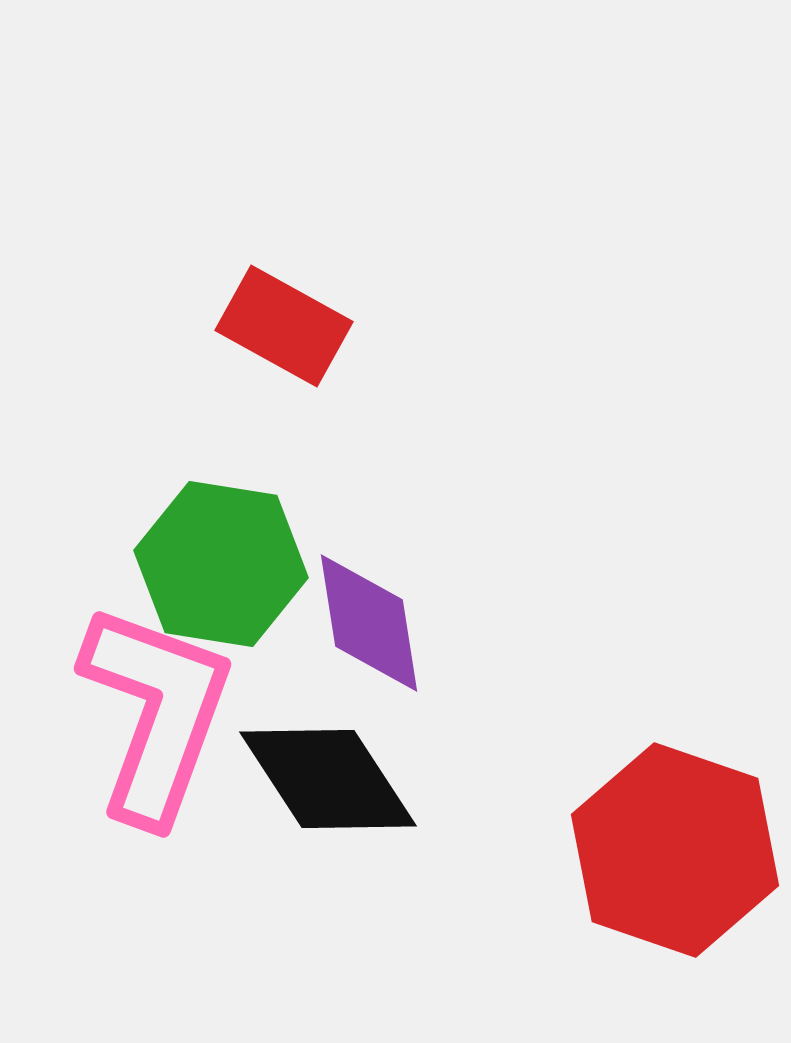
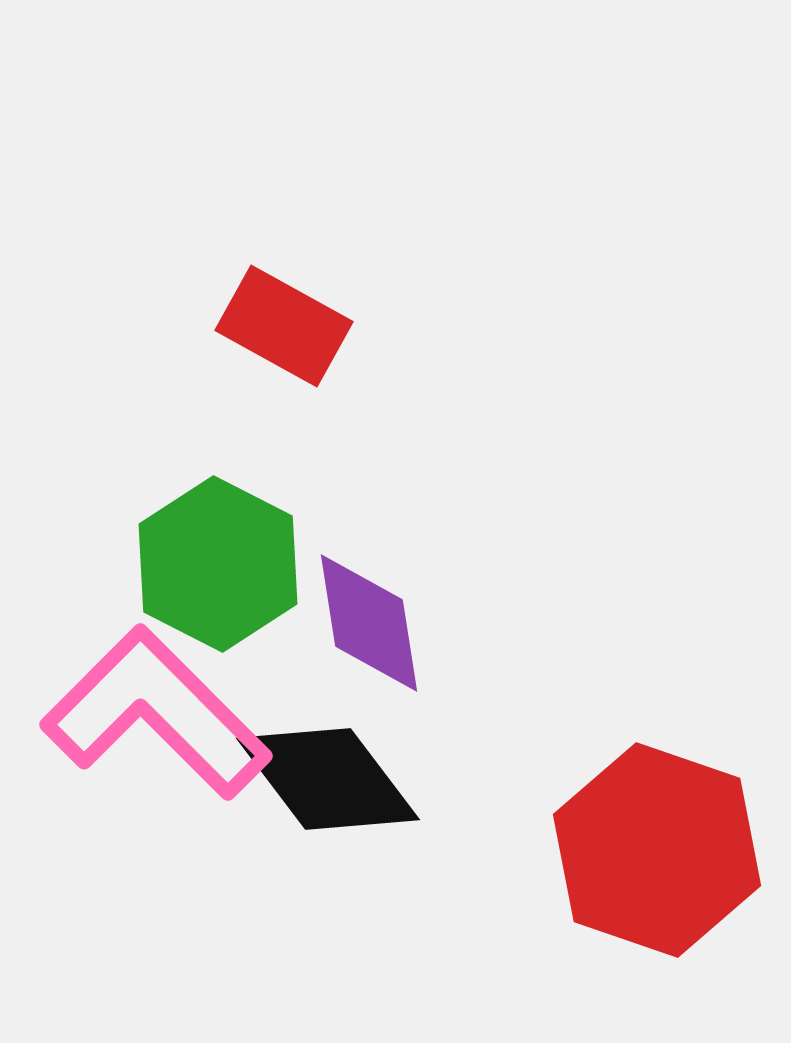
green hexagon: moved 3 px left; rotated 18 degrees clockwise
pink L-shape: rotated 65 degrees counterclockwise
black diamond: rotated 4 degrees counterclockwise
red hexagon: moved 18 px left
